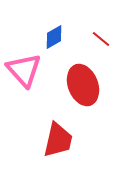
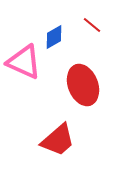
red line: moved 9 px left, 14 px up
pink triangle: moved 8 px up; rotated 24 degrees counterclockwise
red trapezoid: rotated 36 degrees clockwise
